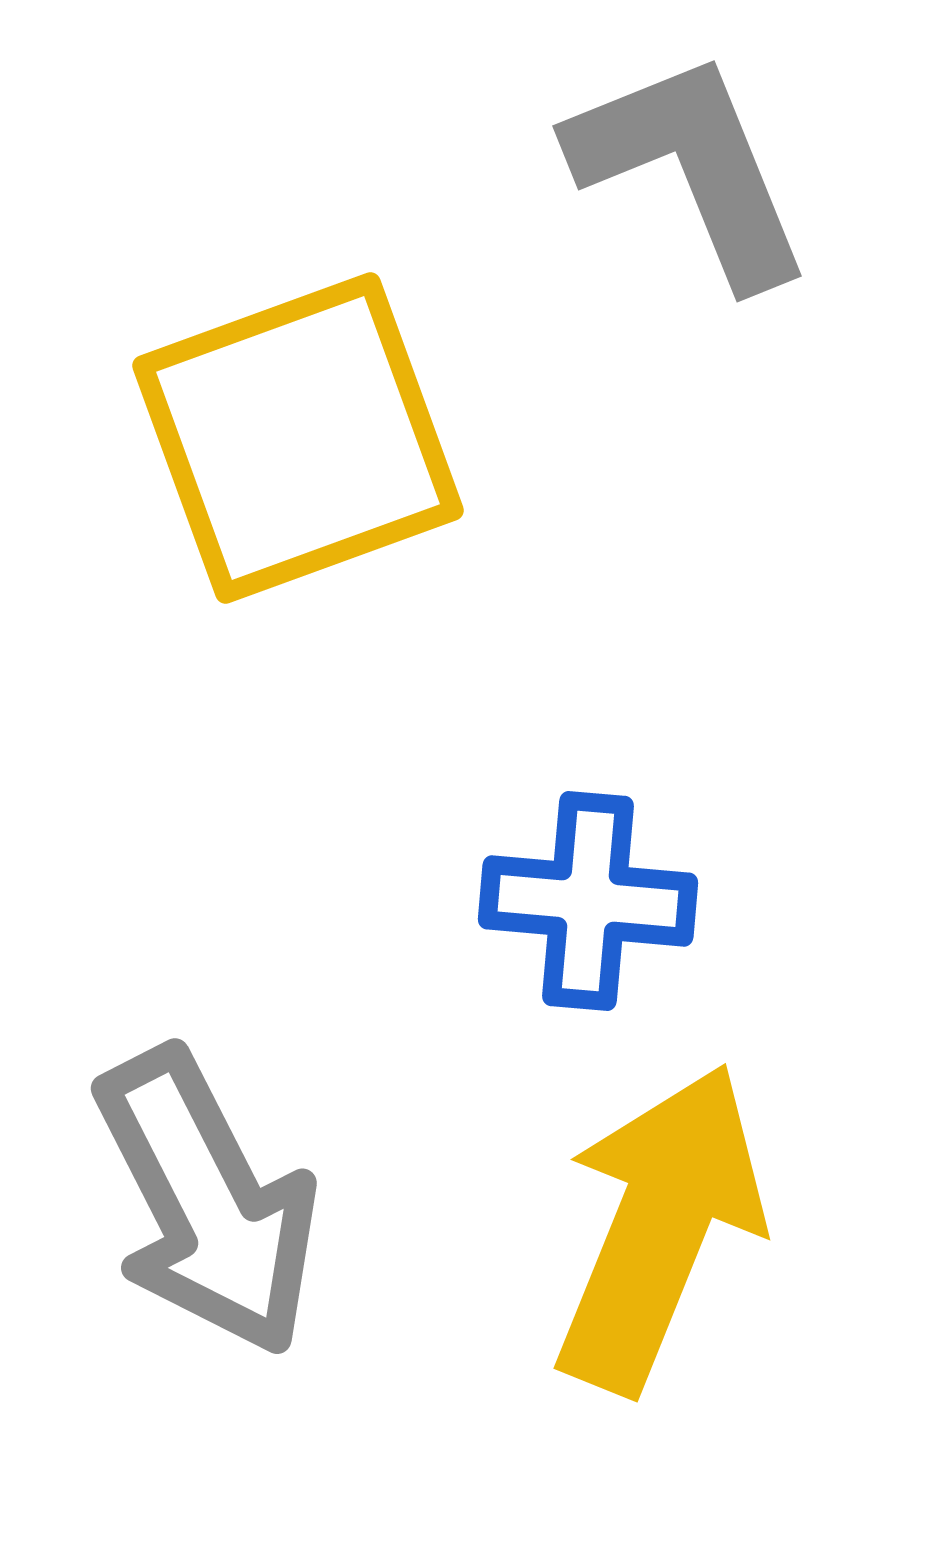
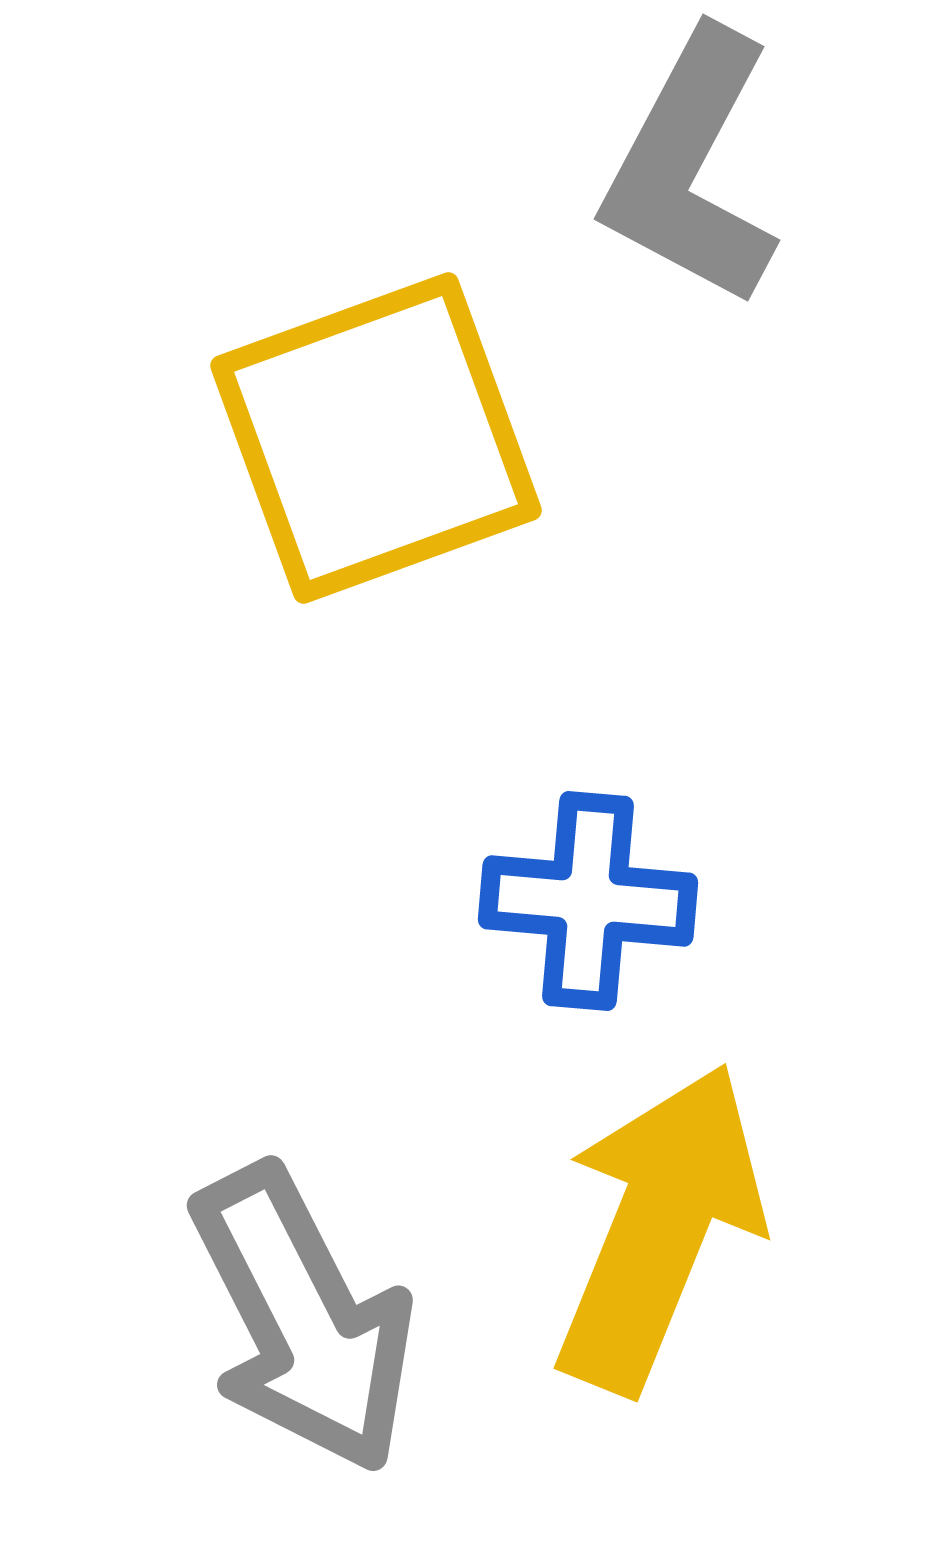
gray L-shape: rotated 130 degrees counterclockwise
yellow square: moved 78 px right
gray arrow: moved 96 px right, 117 px down
